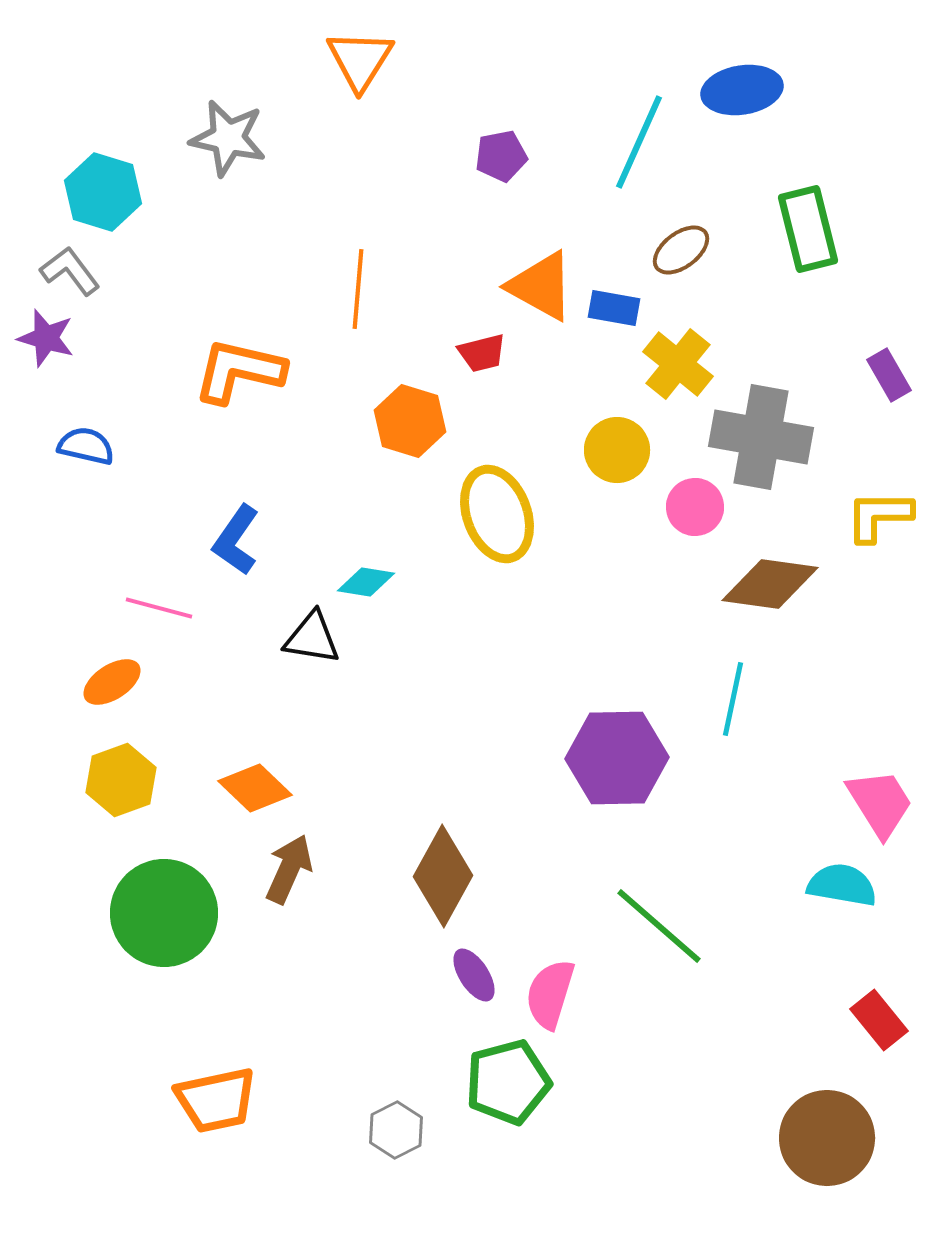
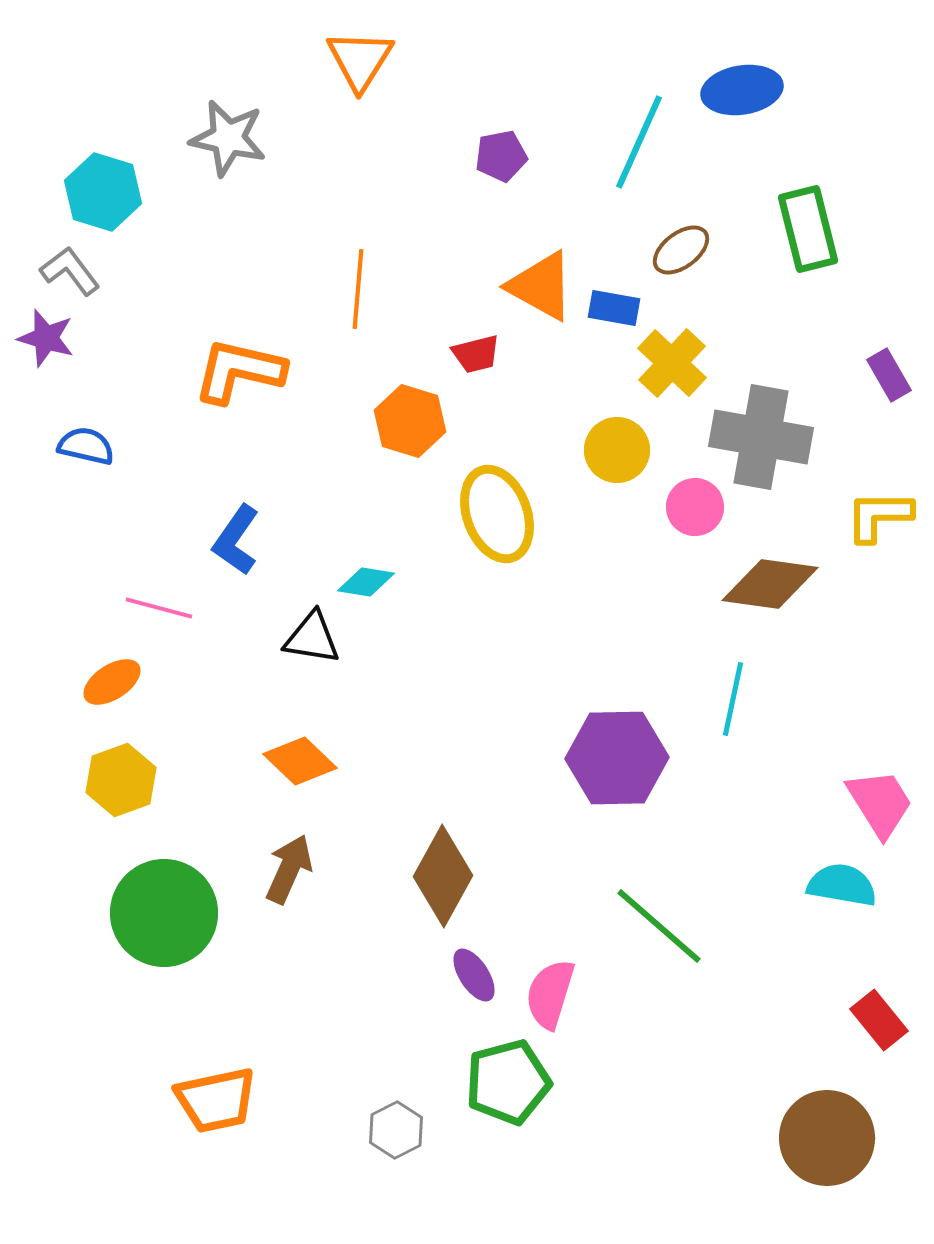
red trapezoid at (482, 353): moved 6 px left, 1 px down
yellow cross at (678, 364): moved 6 px left, 1 px up; rotated 4 degrees clockwise
orange diamond at (255, 788): moved 45 px right, 27 px up
